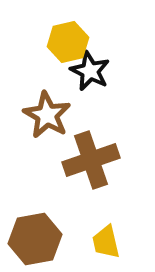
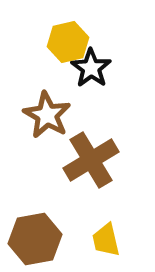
black star: moved 1 px right, 3 px up; rotated 9 degrees clockwise
brown cross: rotated 12 degrees counterclockwise
yellow trapezoid: moved 2 px up
